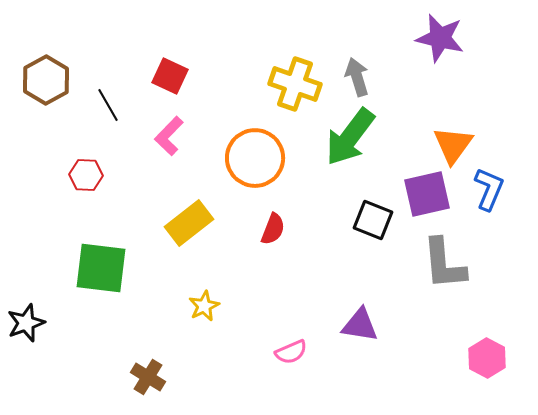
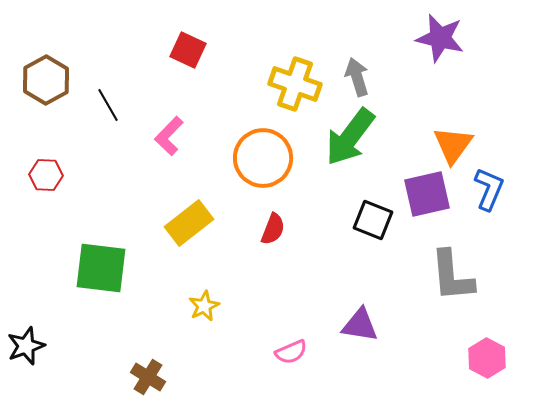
red square: moved 18 px right, 26 px up
orange circle: moved 8 px right
red hexagon: moved 40 px left
gray L-shape: moved 8 px right, 12 px down
black star: moved 23 px down
